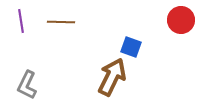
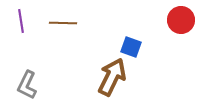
brown line: moved 2 px right, 1 px down
